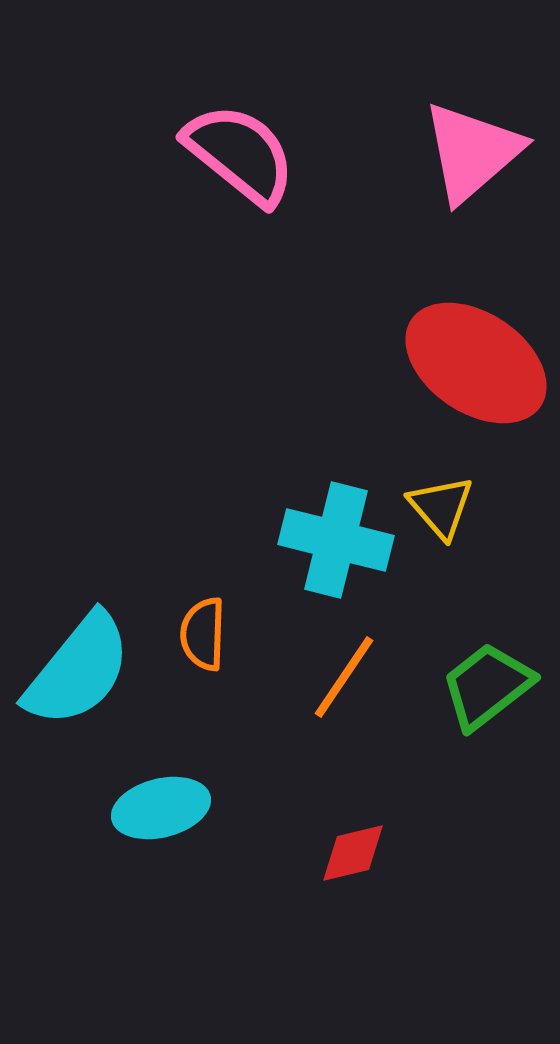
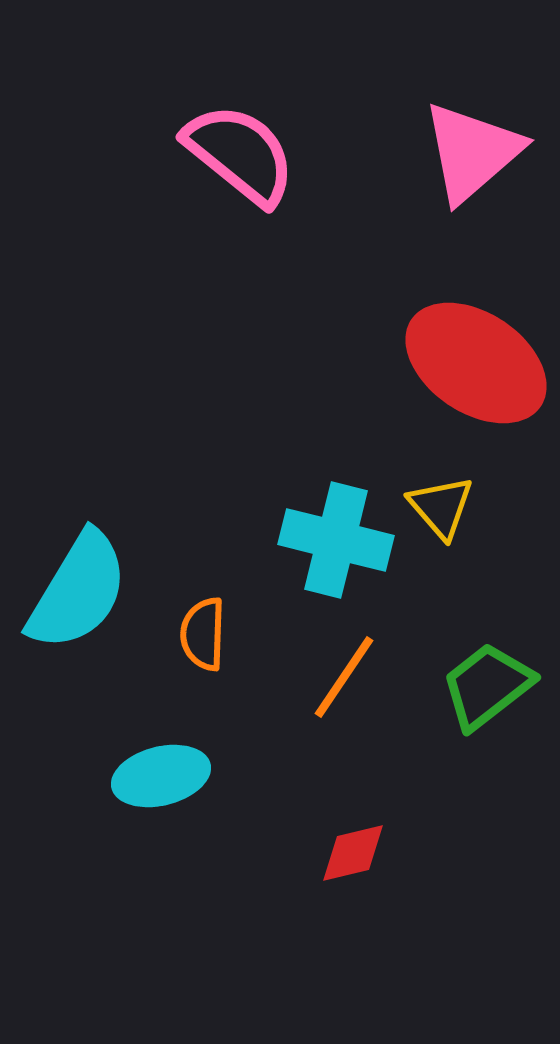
cyan semicircle: moved 79 px up; rotated 8 degrees counterclockwise
cyan ellipse: moved 32 px up
